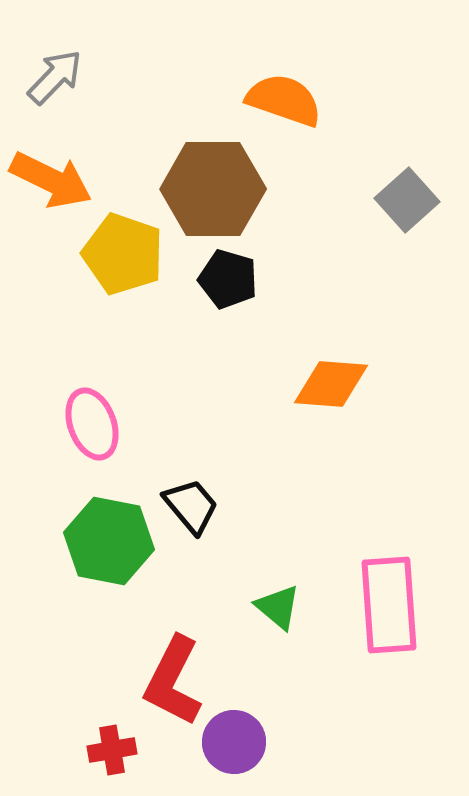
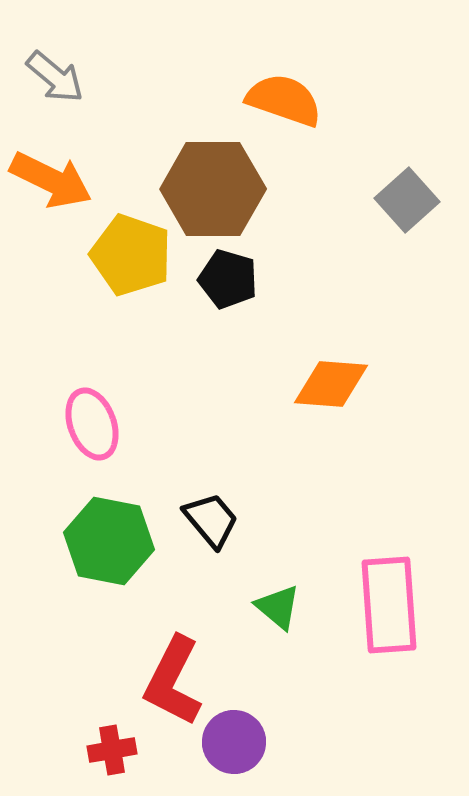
gray arrow: rotated 86 degrees clockwise
yellow pentagon: moved 8 px right, 1 px down
black trapezoid: moved 20 px right, 14 px down
